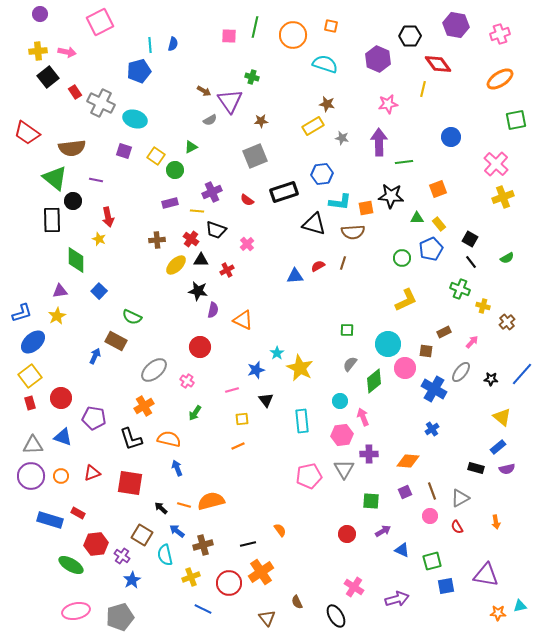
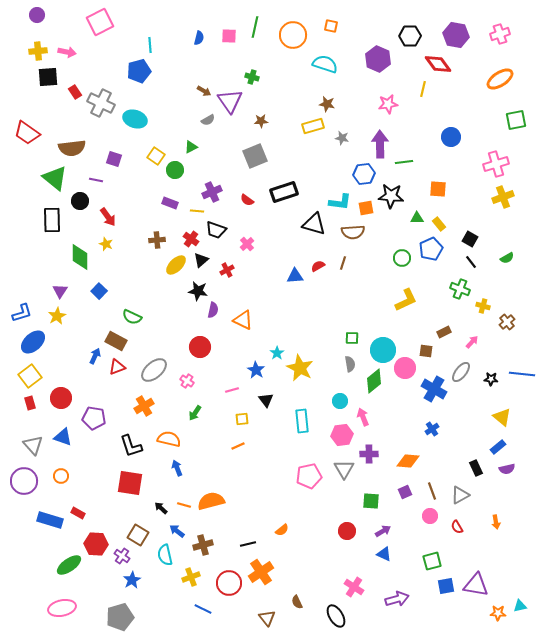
purple circle at (40, 14): moved 3 px left, 1 px down
purple hexagon at (456, 25): moved 10 px down
blue semicircle at (173, 44): moved 26 px right, 6 px up
black square at (48, 77): rotated 35 degrees clockwise
gray semicircle at (210, 120): moved 2 px left
yellow rectangle at (313, 126): rotated 15 degrees clockwise
purple arrow at (379, 142): moved 1 px right, 2 px down
purple square at (124, 151): moved 10 px left, 8 px down
pink cross at (496, 164): rotated 30 degrees clockwise
blue hexagon at (322, 174): moved 42 px right
orange square at (438, 189): rotated 24 degrees clockwise
black circle at (73, 201): moved 7 px right
purple rectangle at (170, 203): rotated 35 degrees clockwise
red arrow at (108, 217): rotated 24 degrees counterclockwise
yellow star at (99, 239): moved 7 px right, 5 px down
green diamond at (76, 260): moved 4 px right, 3 px up
black triangle at (201, 260): rotated 42 degrees counterclockwise
purple triangle at (60, 291): rotated 49 degrees counterclockwise
green square at (347, 330): moved 5 px right, 8 px down
cyan circle at (388, 344): moved 5 px left, 6 px down
gray semicircle at (350, 364): rotated 133 degrees clockwise
blue star at (256, 370): rotated 24 degrees counterclockwise
blue line at (522, 374): rotated 55 degrees clockwise
black L-shape at (131, 439): moved 7 px down
gray triangle at (33, 445): rotated 50 degrees clockwise
black rectangle at (476, 468): rotated 49 degrees clockwise
red triangle at (92, 473): moved 25 px right, 106 px up
purple circle at (31, 476): moved 7 px left, 5 px down
gray triangle at (460, 498): moved 3 px up
orange semicircle at (280, 530): moved 2 px right; rotated 88 degrees clockwise
red circle at (347, 534): moved 3 px up
brown square at (142, 535): moved 4 px left
red hexagon at (96, 544): rotated 10 degrees clockwise
blue triangle at (402, 550): moved 18 px left, 4 px down
green ellipse at (71, 565): moved 2 px left; rotated 65 degrees counterclockwise
purple triangle at (486, 575): moved 10 px left, 10 px down
pink ellipse at (76, 611): moved 14 px left, 3 px up
